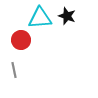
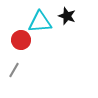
cyan triangle: moved 4 px down
gray line: rotated 42 degrees clockwise
